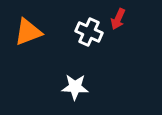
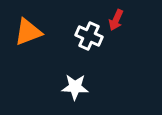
red arrow: moved 2 px left, 1 px down
white cross: moved 4 px down
